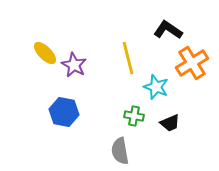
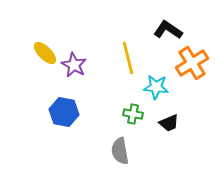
cyan star: rotated 15 degrees counterclockwise
green cross: moved 1 px left, 2 px up
black trapezoid: moved 1 px left
